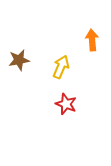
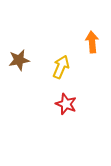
orange arrow: moved 2 px down
